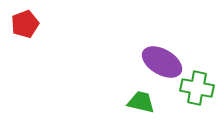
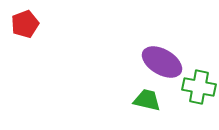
green cross: moved 2 px right, 1 px up
green trapezoid: moved 6 px right, 2 px up
